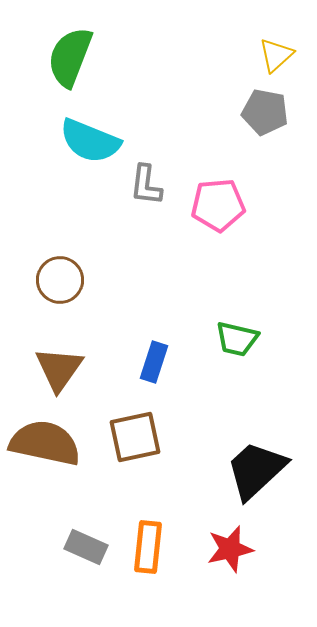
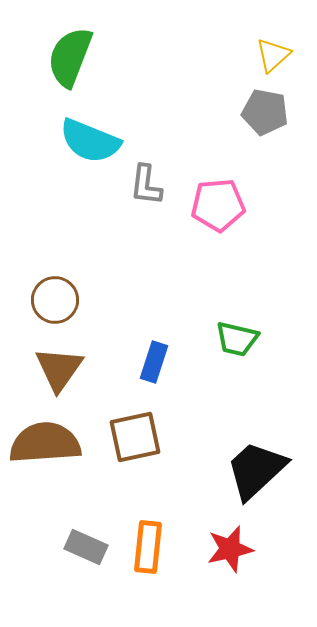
yellow triangle: moved 3 px left
brown circle: moved 5 px left, 20 px down
brown semicircle: rotated 16 degrees counterclockwise
